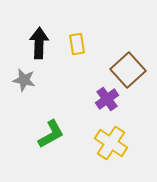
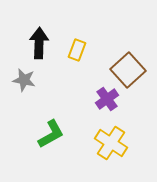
yellow rectangle: moved 6 px down; rotated 30 degrees clockwise
